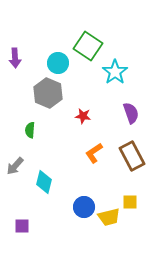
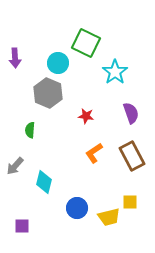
green square: moved 2 px left, 3 px up; rotated 8 degrees counterclockwise
red star: moved 3 px right
blue circle: moved 7 px left, 1 px down
